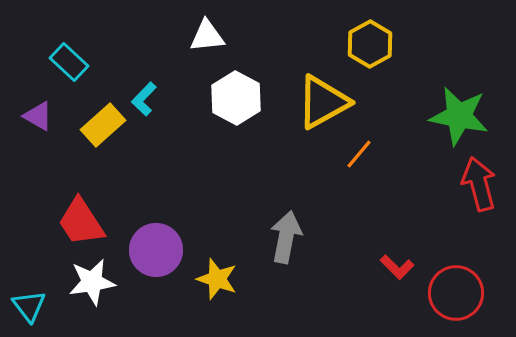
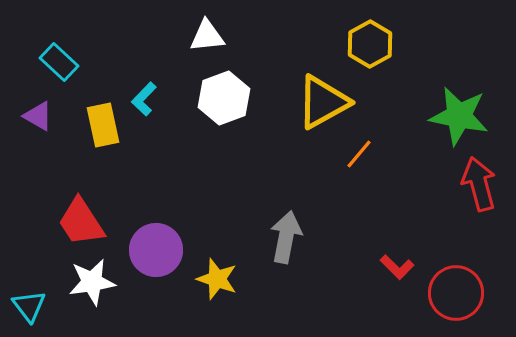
cyan rectangle: moved 10 px left
white hexagon: moved 12 px left; rotated 12 degrees clockwise
yellow rectangle: rotated 60 degrees counterclockwise
